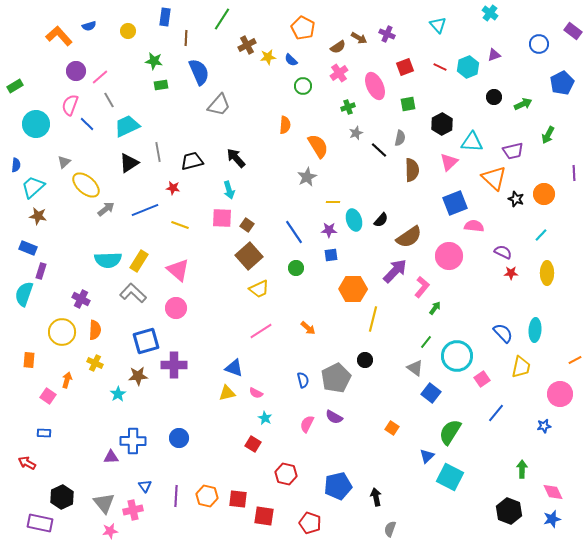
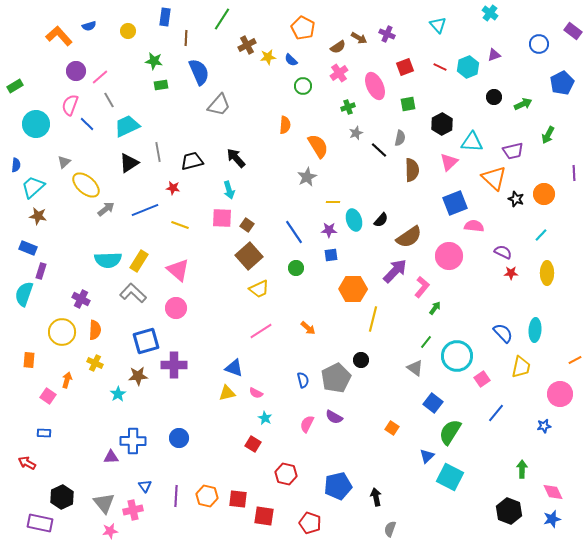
black circle at (365, 360): moved 4 px left
blue square at (431, 393): moved 2 px right, 10 px down
